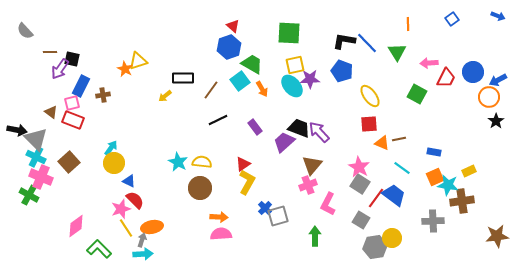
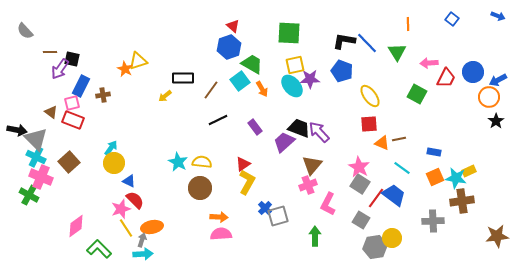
blue square at (452, 19): rotated 16 degrees counterclockwise
cyan star at (448, 185): moved 8 px right, 7 px up
